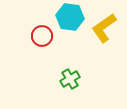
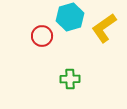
cyan hexagon: rotated 24 degrees counterclockwise
green cross: rotated 30 degrees clockwise
